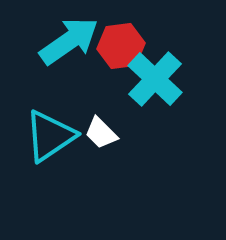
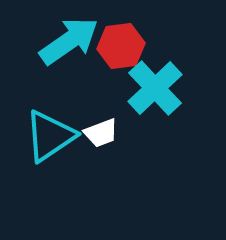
cyan cross: moved 9 px down; rotated 4 degrees clockwise
white trapezoid: rotated 66 degrees counterclockwise
